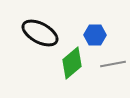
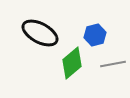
blue hexagon: rotated 15 degrees counterclockwise
